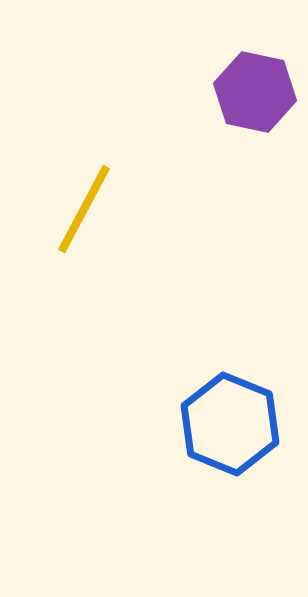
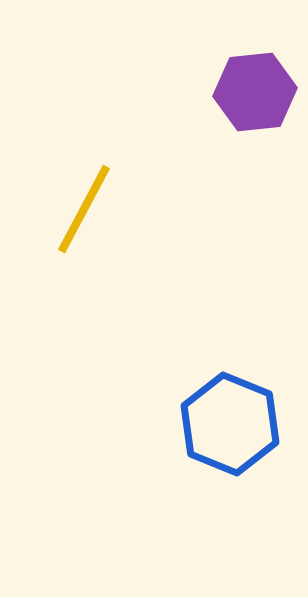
purple hexagon: rotated 18 degrees counterclockwise
